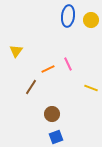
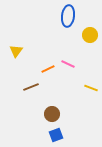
yellow circle: moved 1 px left, 15 px down
pink line: rotated 40 degrees counterclockwise
brown line: rotated 35 degrees clockwise
blue square: moved 2 px up
